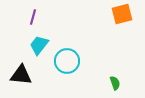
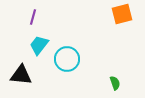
cyan circle: moved 2 px up
